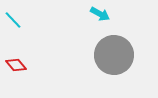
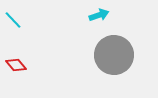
cyan arrow: moved 1 px left, 1 px down; rotated 48 degrees counterclockwise
